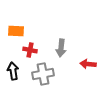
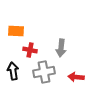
red arrow: moved 12 px left, 13 px down
gray cross: moved 1 px right, 2 px up
